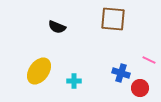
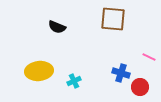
pink line: moved 3 px up
yellow ellipse: rotated 48 degrees clockwise
cyan cross: rotated 24 degrees counterclockwise
red circle: moved 1 px up
